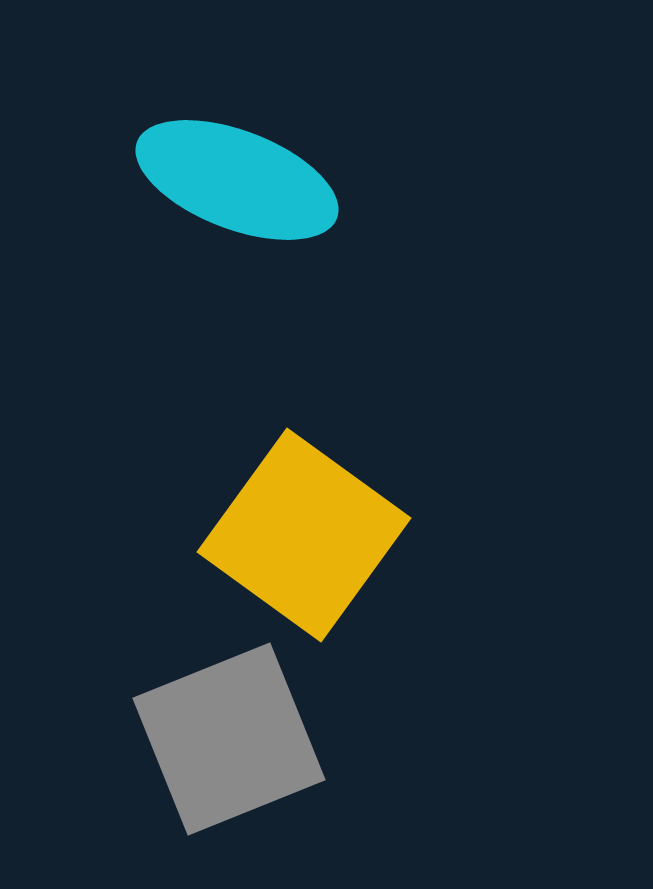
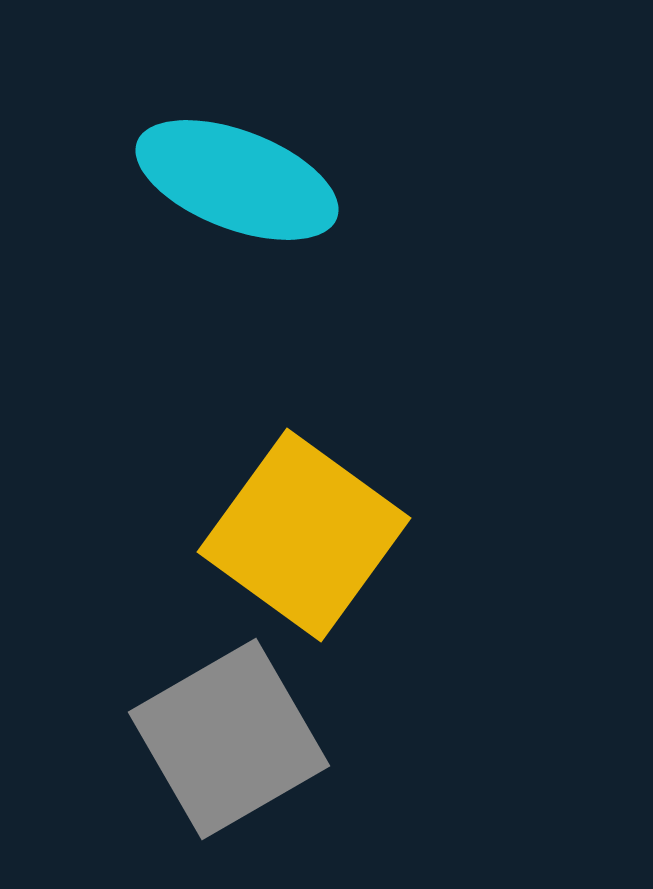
gray square: rotated 8 degrees counterclockwise
